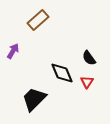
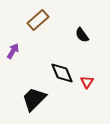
black semicircle: moved 7 px left, 23 px up
